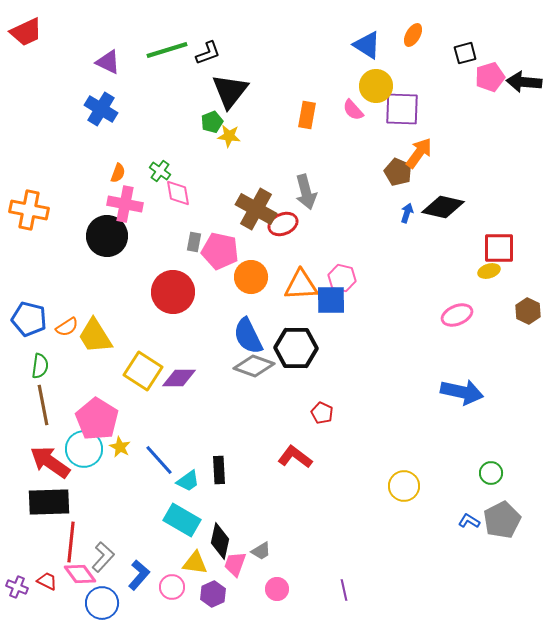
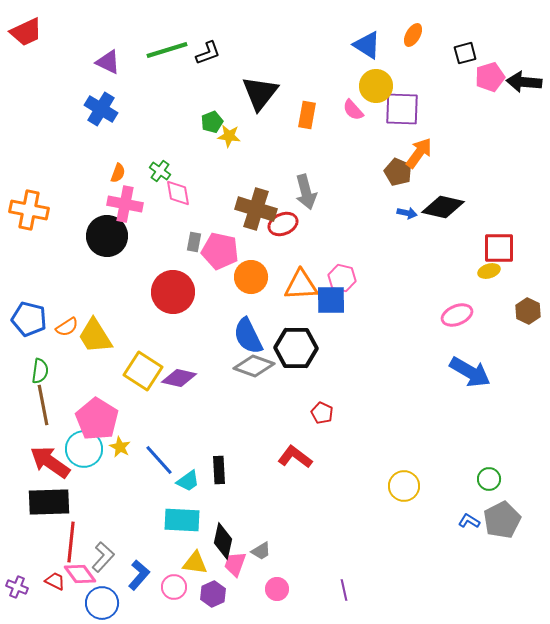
black triangle at (230, 91): moved 30 px right, 2 px down
brown cross at (256, 209): rotated 12 degrees counterclockwise
blue arrow at (407, 213): rotated 84 degrees clockwise
green semicircle at (40, 366): moved 5 px down
purple diamond at (179, 378): rotated 12 degrees clockwise
blue arrow at (462, 392): moved 8 px right, 20 px up; rotated 18 degrees clockwise
green circle at (491, 473): moved 2 px left, 6 px down
cyan rectangle at (182, 520): rotated 27 degrees counterclockwise
black diamond at (220, 541): moved 3 px right
red trapezoid at (47, 581): moved 8 px right
pink circle at (172, 587): moved 2 px right
